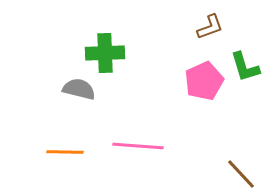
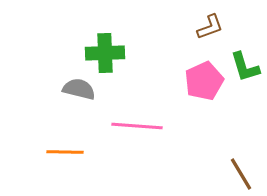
pink line: moved 1 px left, 20 px up
brown line: rotated 12 degrees clockwise
